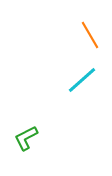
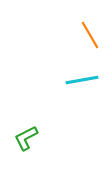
cyan line: rotated 32 degrees clockwise
